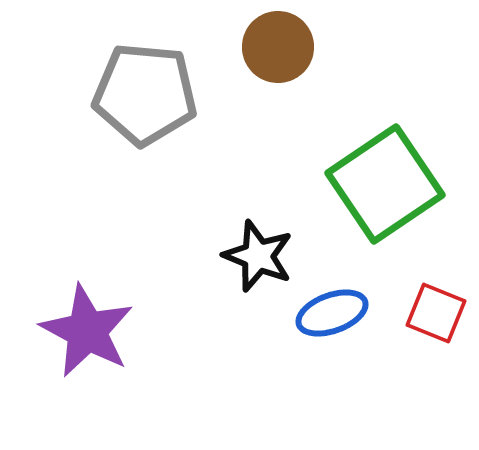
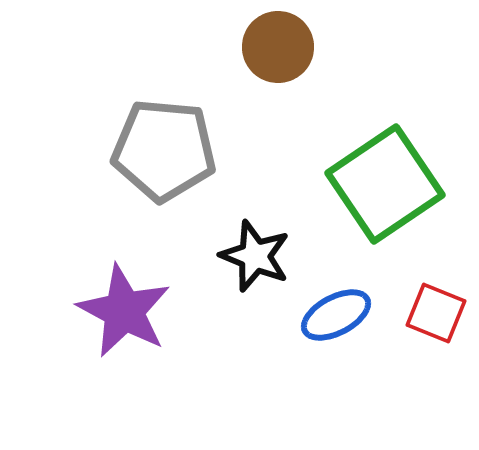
gray pentagon: moved 19 px right, 56 px down
black star: moved 3 px left
blue ellipse: moved 4 px right, 2 px down; rotated 8 degrees counterclockwise
purple star: moved 37 px right, 20 px up
